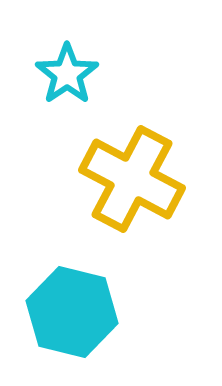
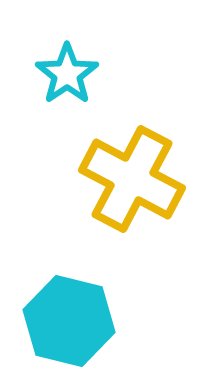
cyan hexagon: moved 3 px left, 9 px down
